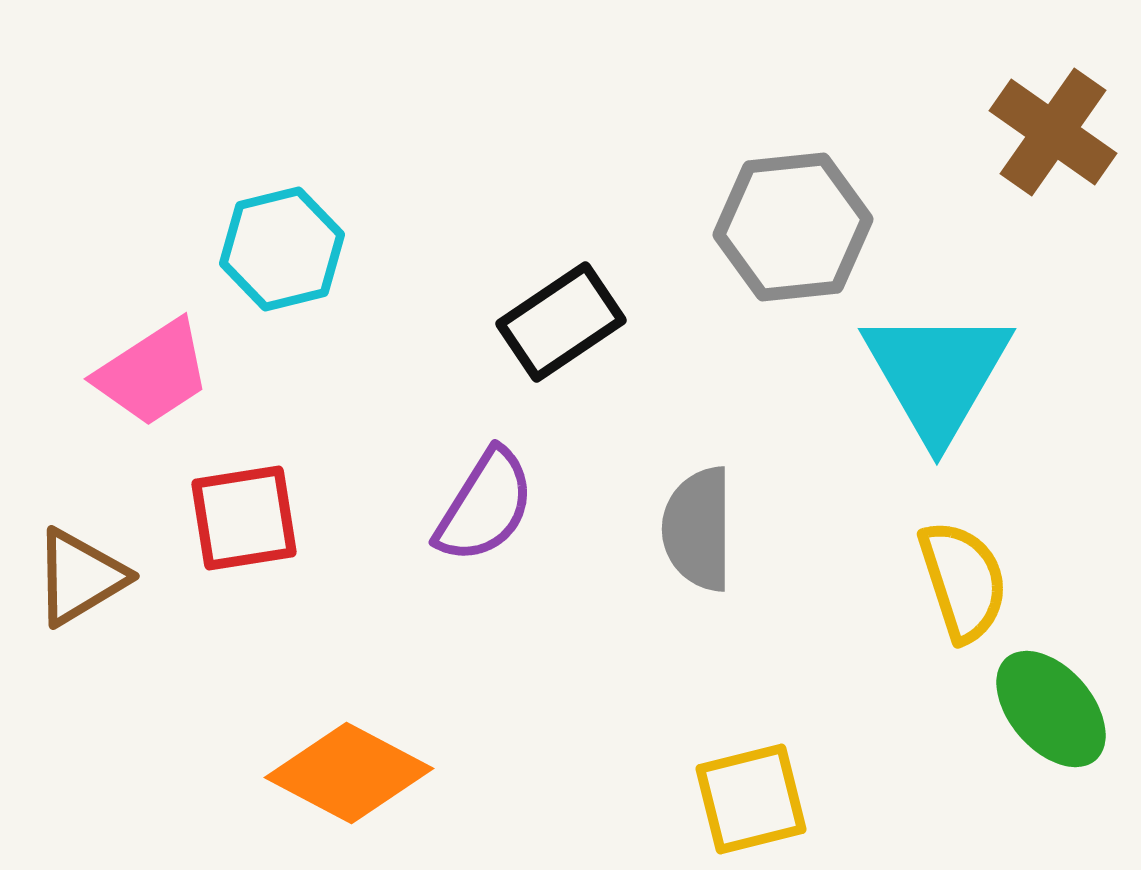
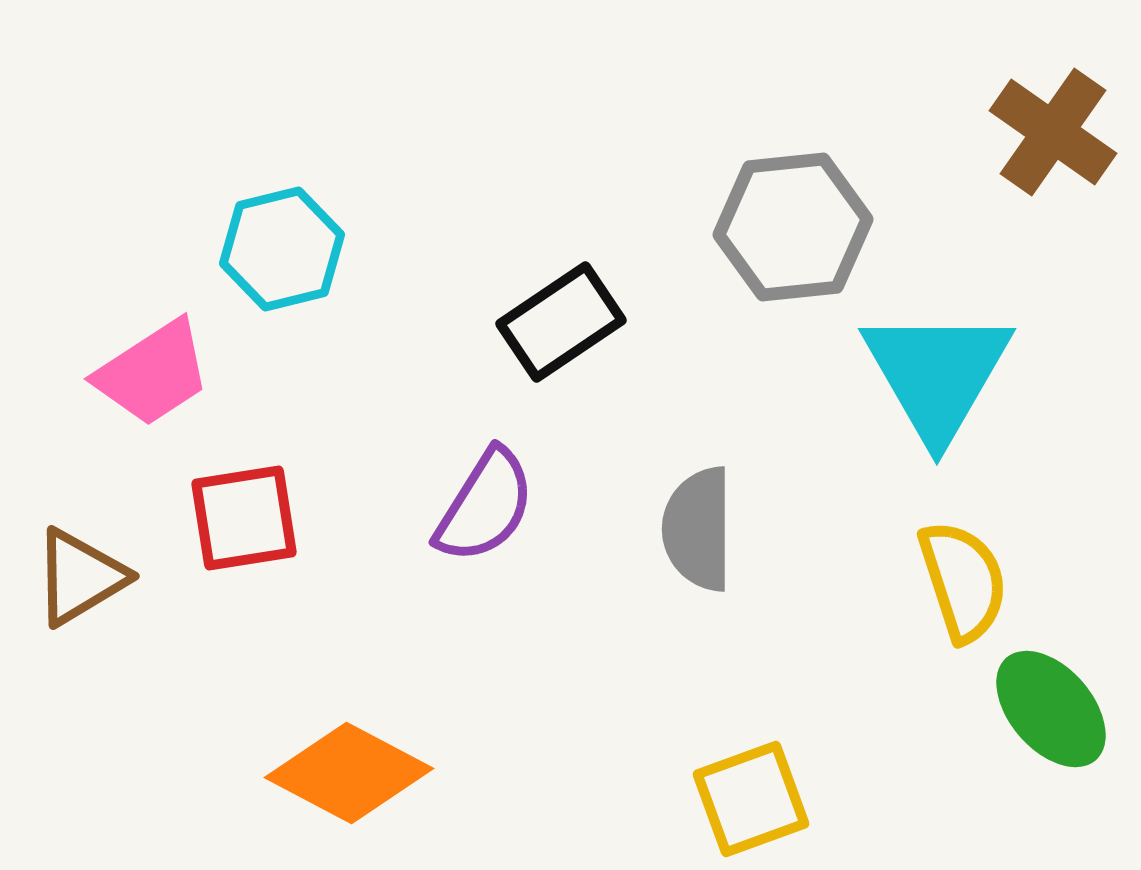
yellow square: rotated 6 degrees counterclockwise
